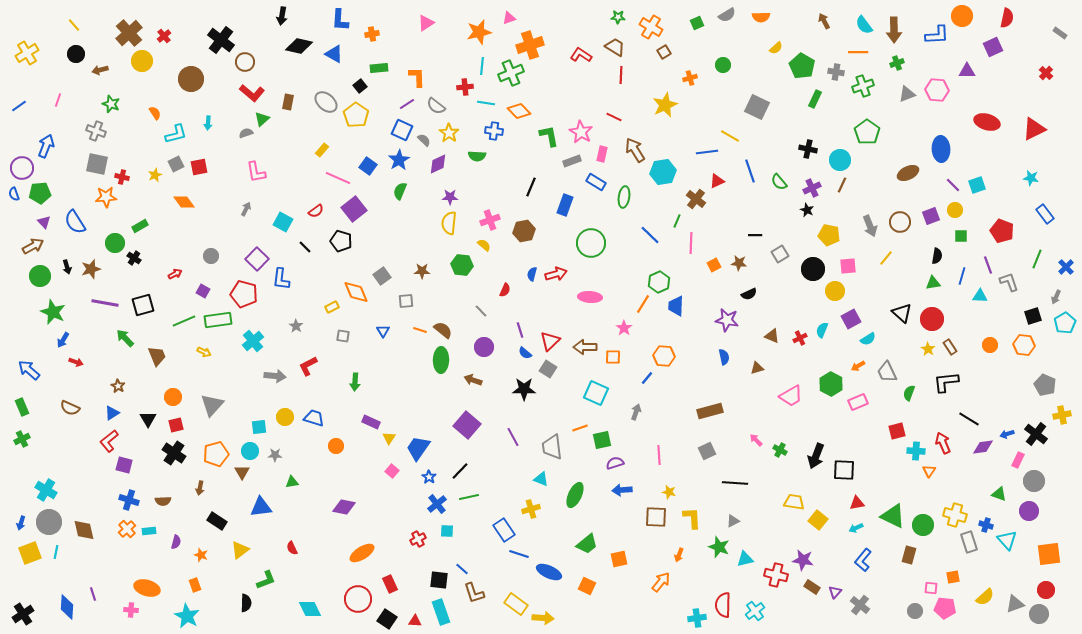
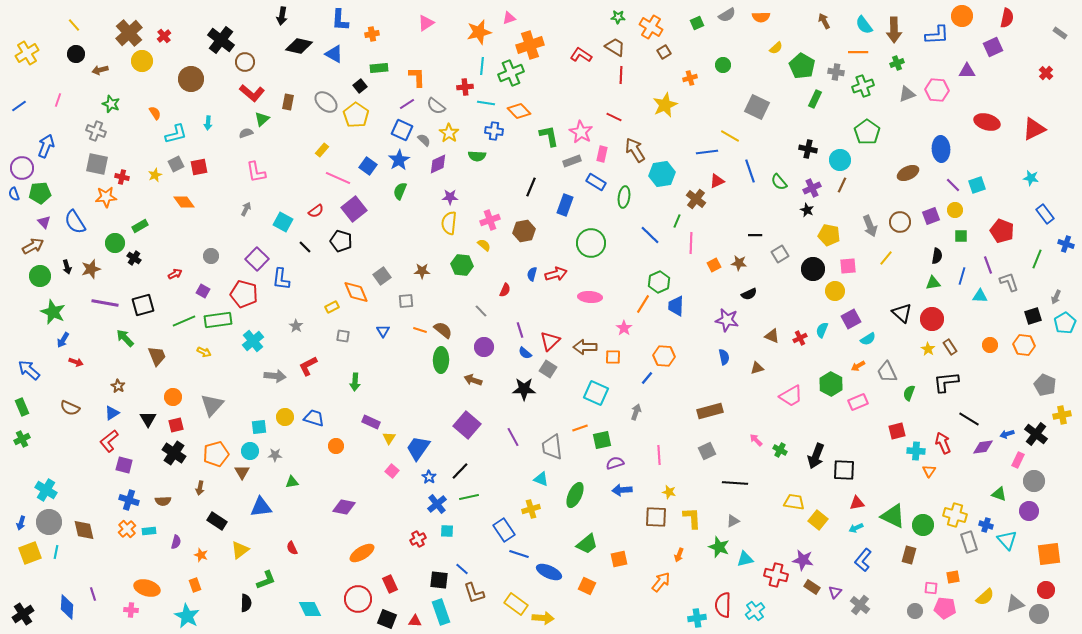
cyan hexagon at (663, 172): moved 1 px left, 2 px down
blue cross at (1066, 267): moved 23 px up; rotated 28 degrees counterclockwise
black square at (387, 619): rotated 12 degrees counterclockwise
